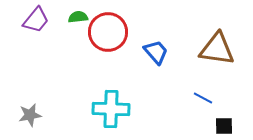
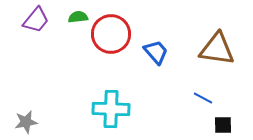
red circle: moved 3 px right, 2 px down
gray star: moved 4 px left, 7 px down
black square: moved 1 px left, 1 px up
